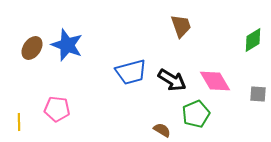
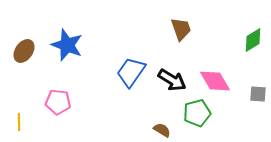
brown trapezoid: moved 3 px down
brown ellipse: moved 8 px left, 3 px down
blue trapezoid: rotated 140 degrees clockwise
pink pentagon: moved 1 px right, 7 px up
green pentagon: moved 1 px right, 1 px up; rotated 8 degrees clockwise
